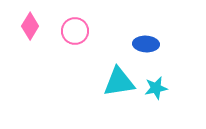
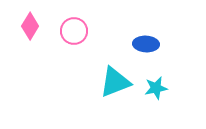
pink circle: moved 1 px left
cyan triangle: moved 4 px left; rotated 12 degrees counterclockwise
